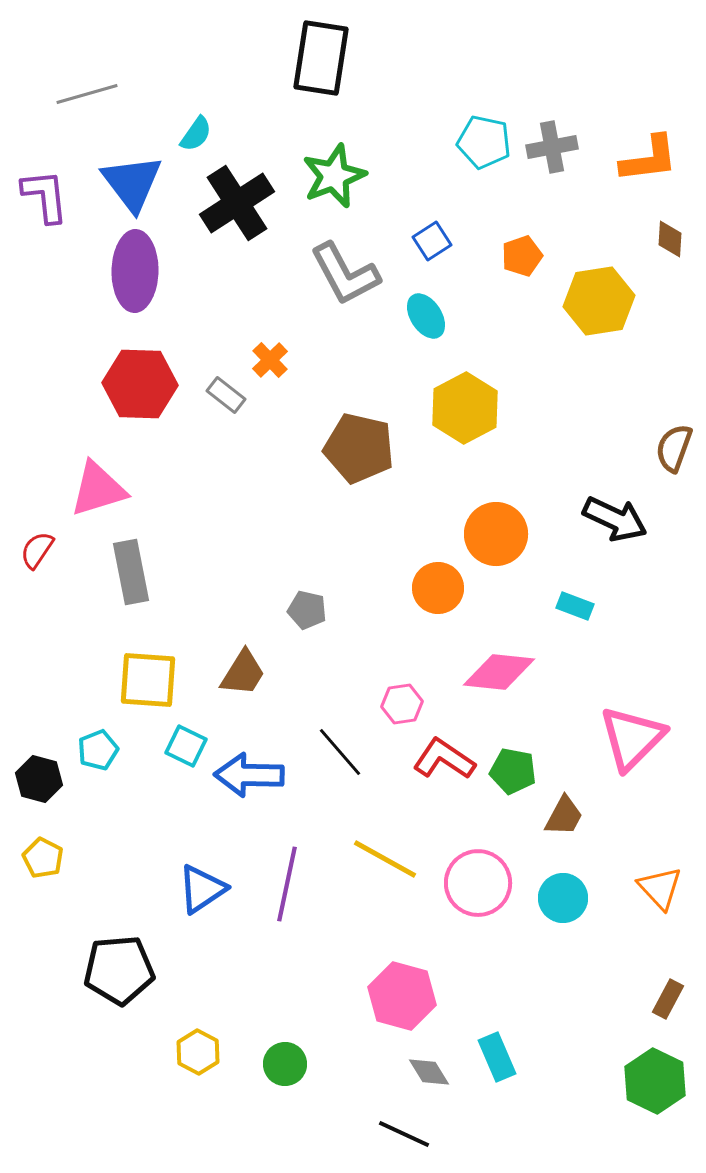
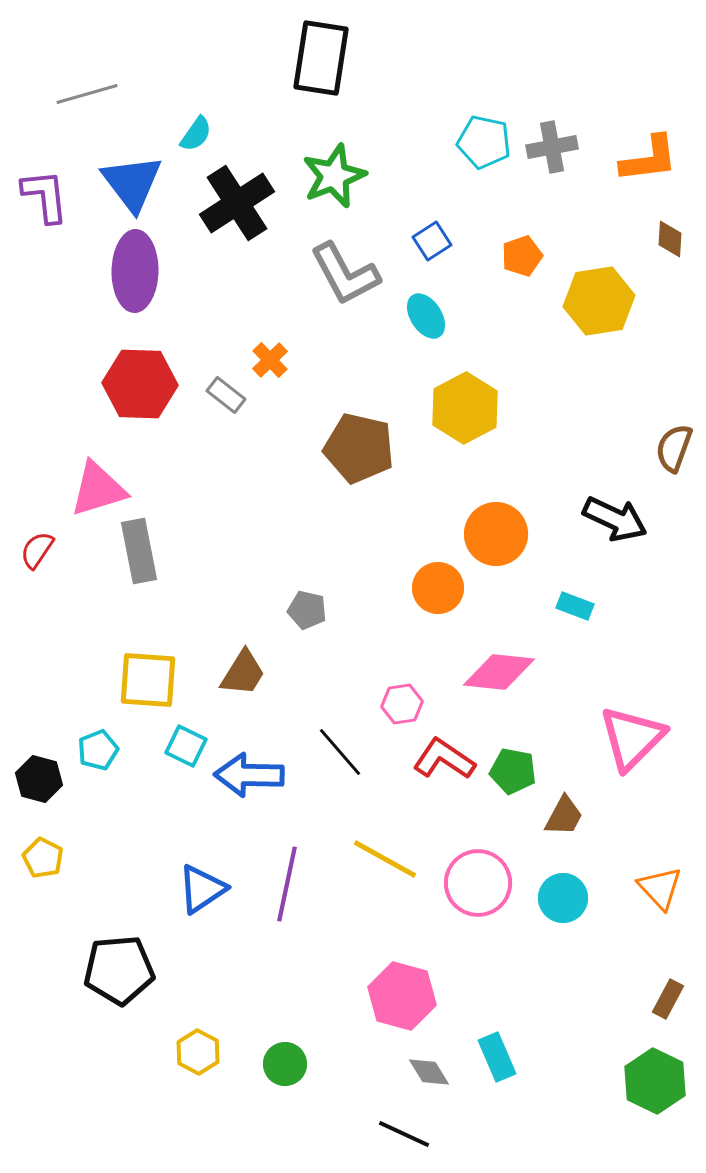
gray rectangle at (131, 572): moved 8 px right, 21 px up
